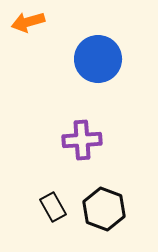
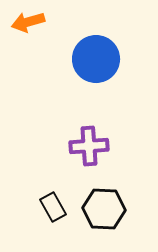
blue circle: moved 2 px left
purple cross: moved 7 px right, 6 px down
black hexagon: rotated 18 degrees counterclockwise
